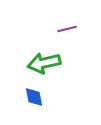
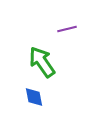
green arrow: moved 2 px left, 1 px up; rotated 68 degrees clockwise
